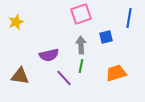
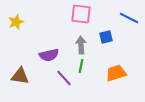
pink square: rotated 25 degrees clockwise
blue line: rotated 72 degrees counterclockwise
